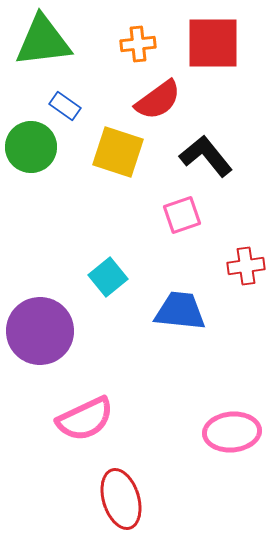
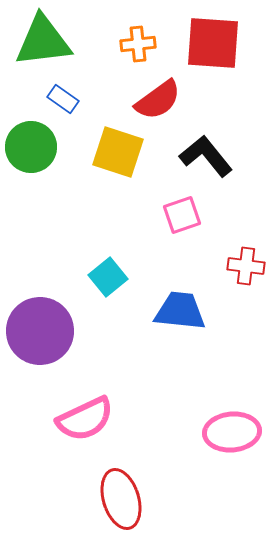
red square: rotated 4 degrees clockwise
blue rectangle: moved 2 px left, 7 px up
red cross: rotated 15 degrees clockwise
